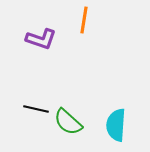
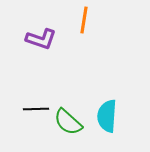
black line: rotated 15 degrees counterclockwise
cyan semicircle: moved 9 px left, 9 px up
